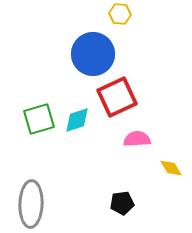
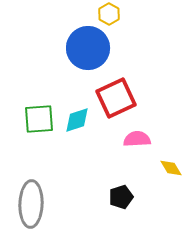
yellow hexagon: moved 11 px left; rotated 25 degrees clockwise
blue circle: moved 5 px left, 6 px up
red square: moved 1 px left, 1 px down
green square: rotated 12 degrees clockwise
black pentagon: moved 1 px left, 6 px up; rotated 10 degrees counterclockwise
